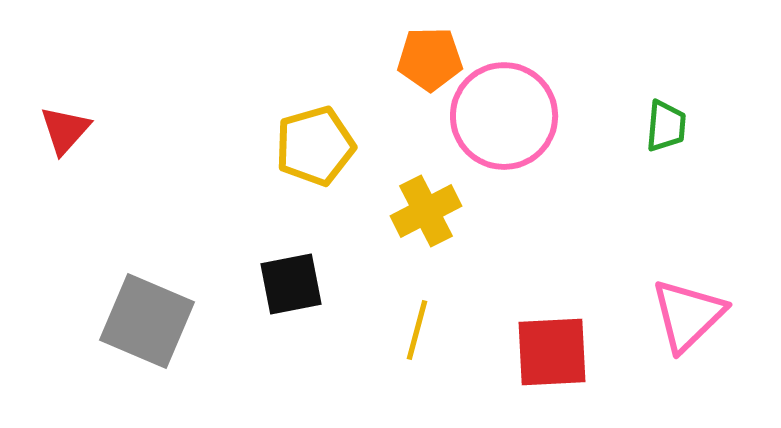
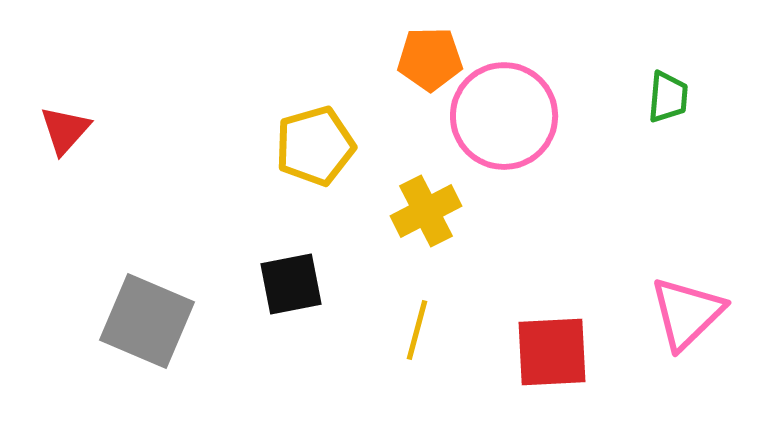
green trapezoid: moved 2 px right, 29 px up
pink triangle: moved 1 px left, 2 px up
